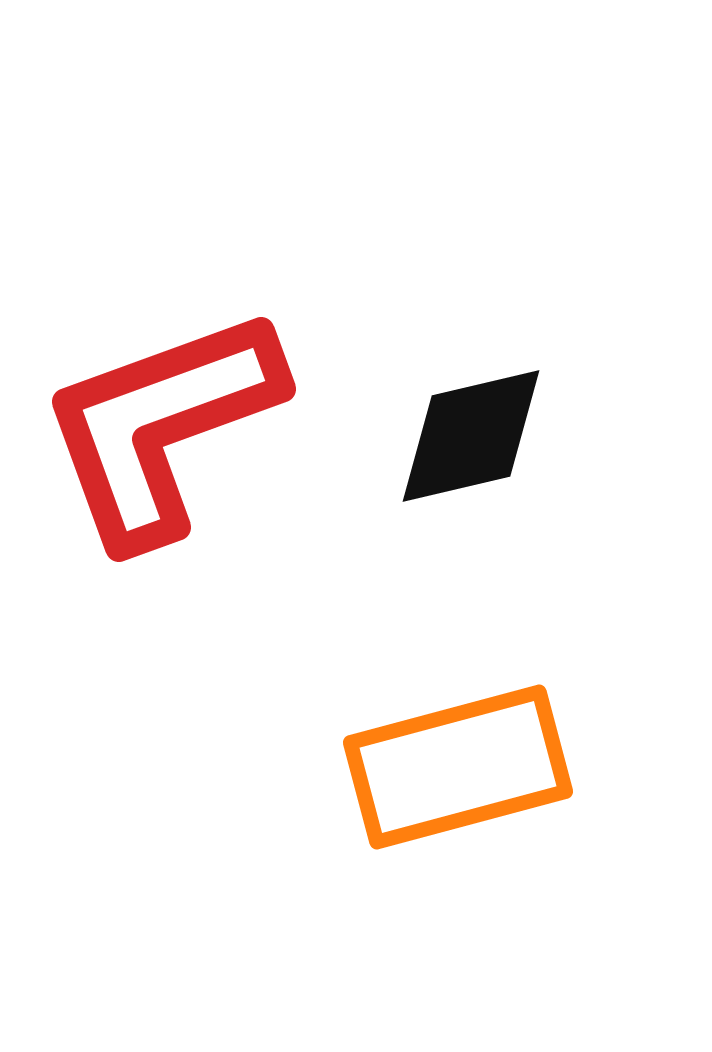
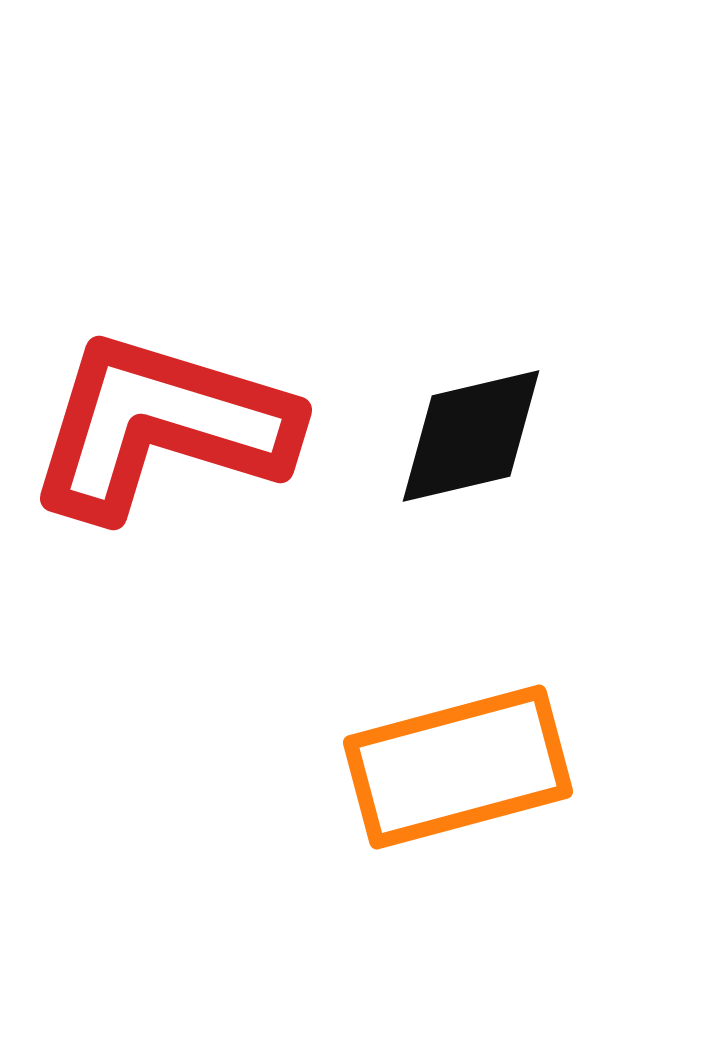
red L-shape: rotated 37 degrees clockwise
